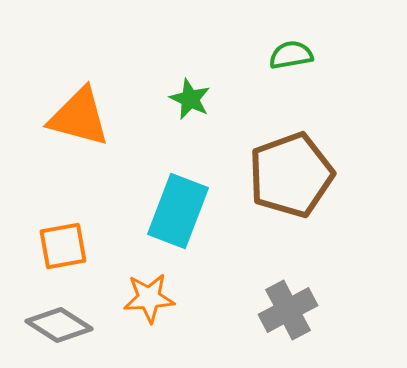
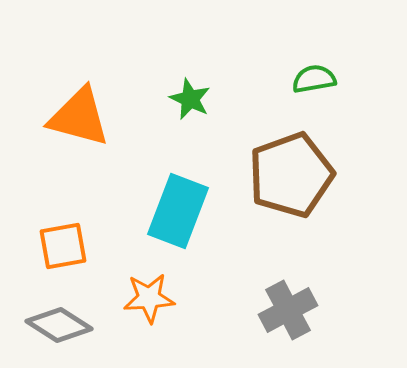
green semicircle: moved 23 px right, 24 px down
